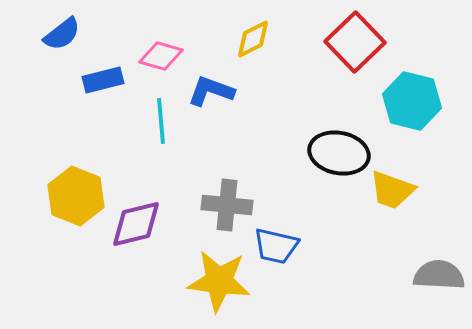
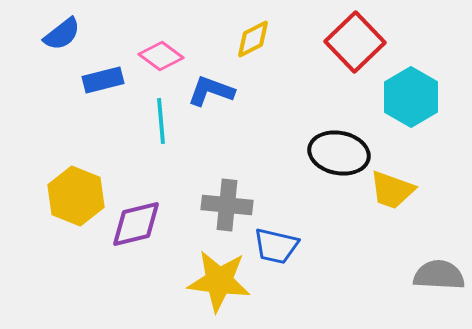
pink diamond: rotated 21 degrees clockwise
cyan hexagon: moved 1 px left, 4 px up; rotated 16 degrees clockwise
